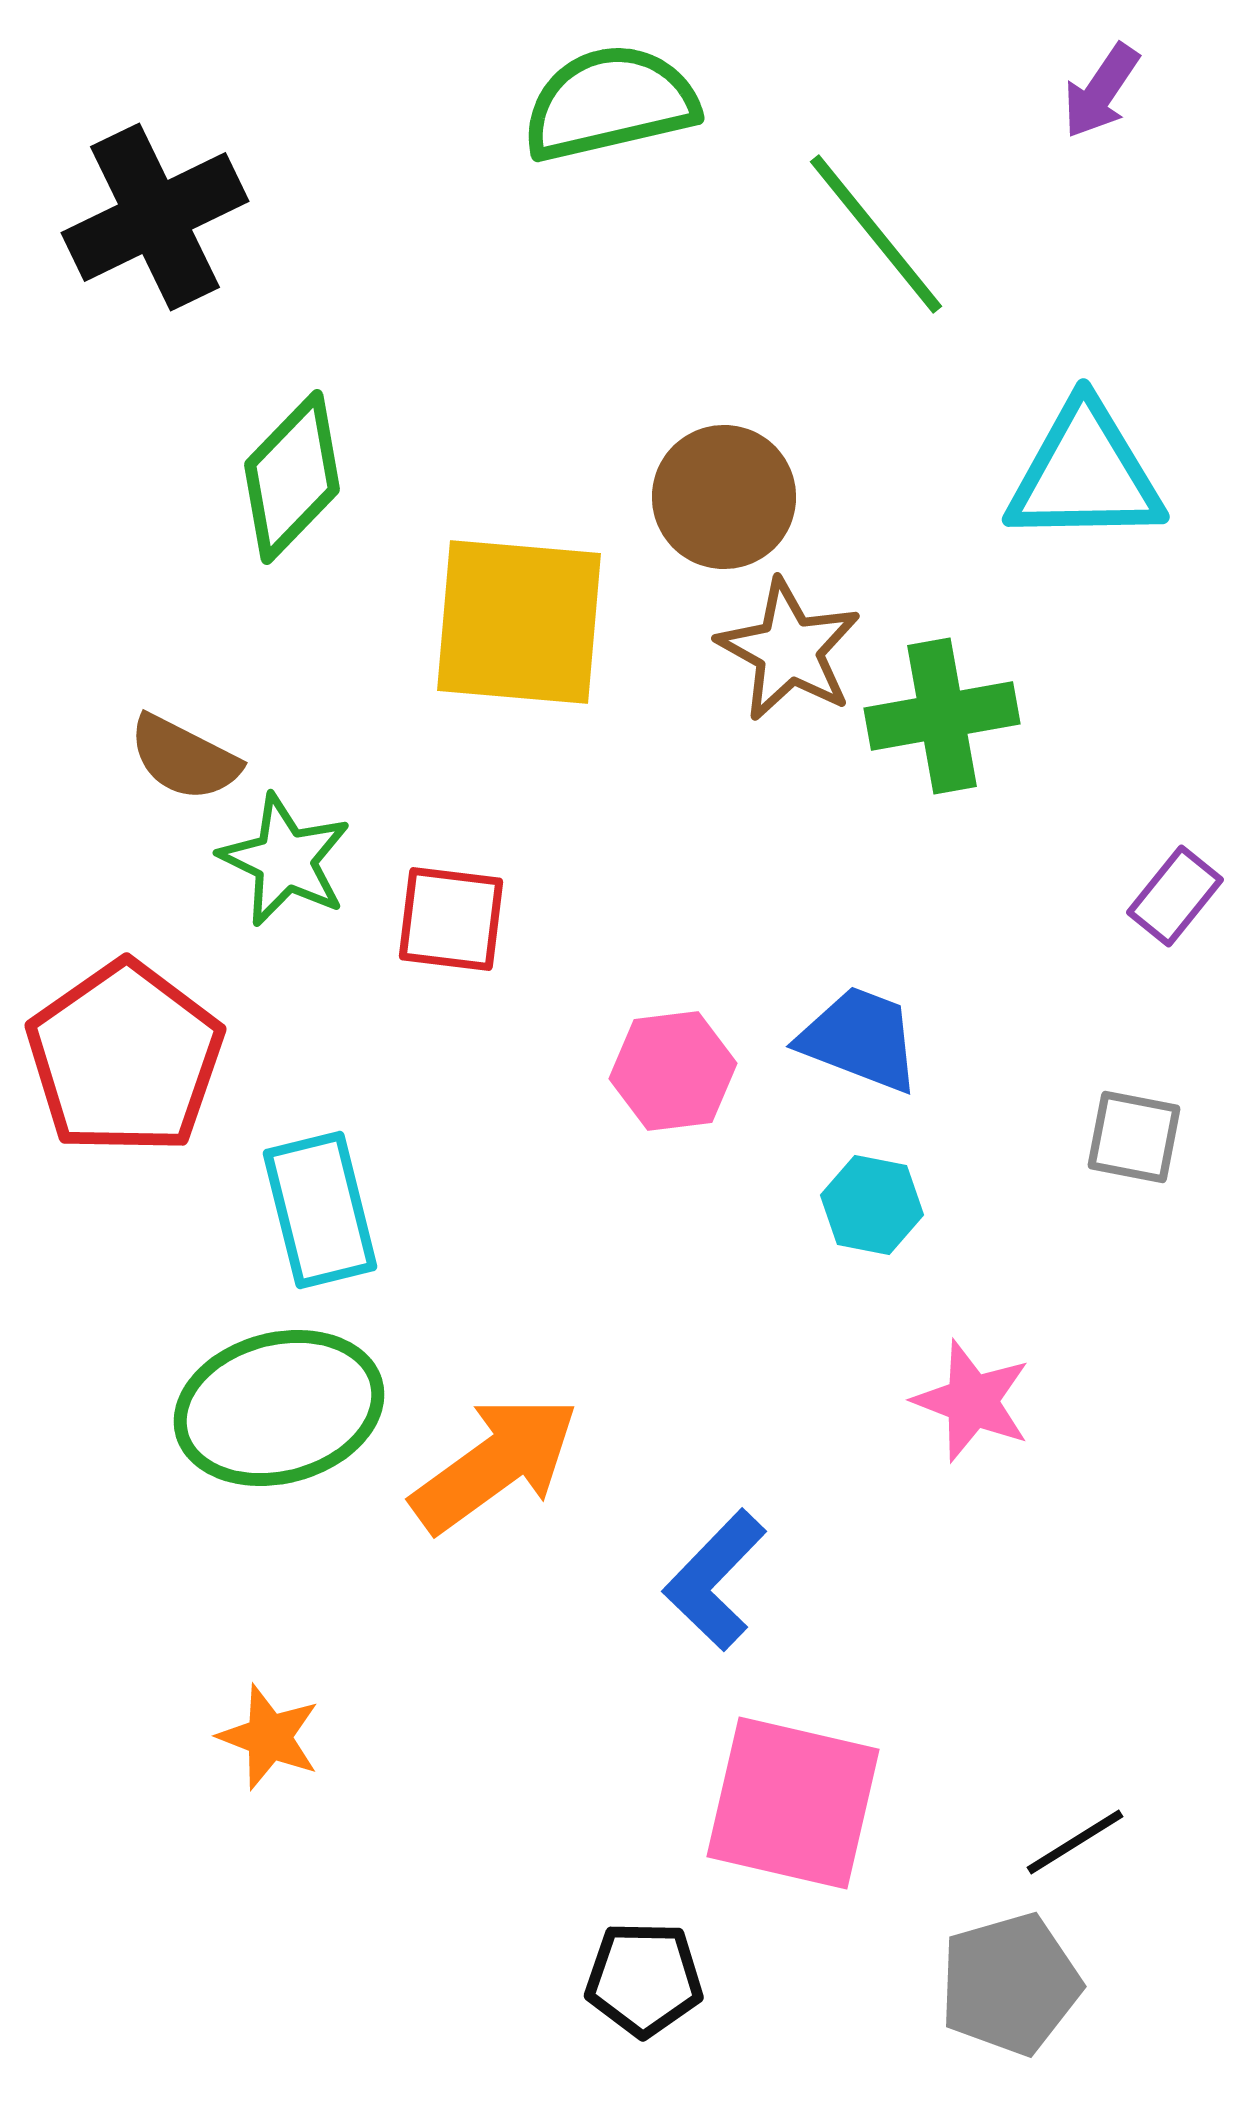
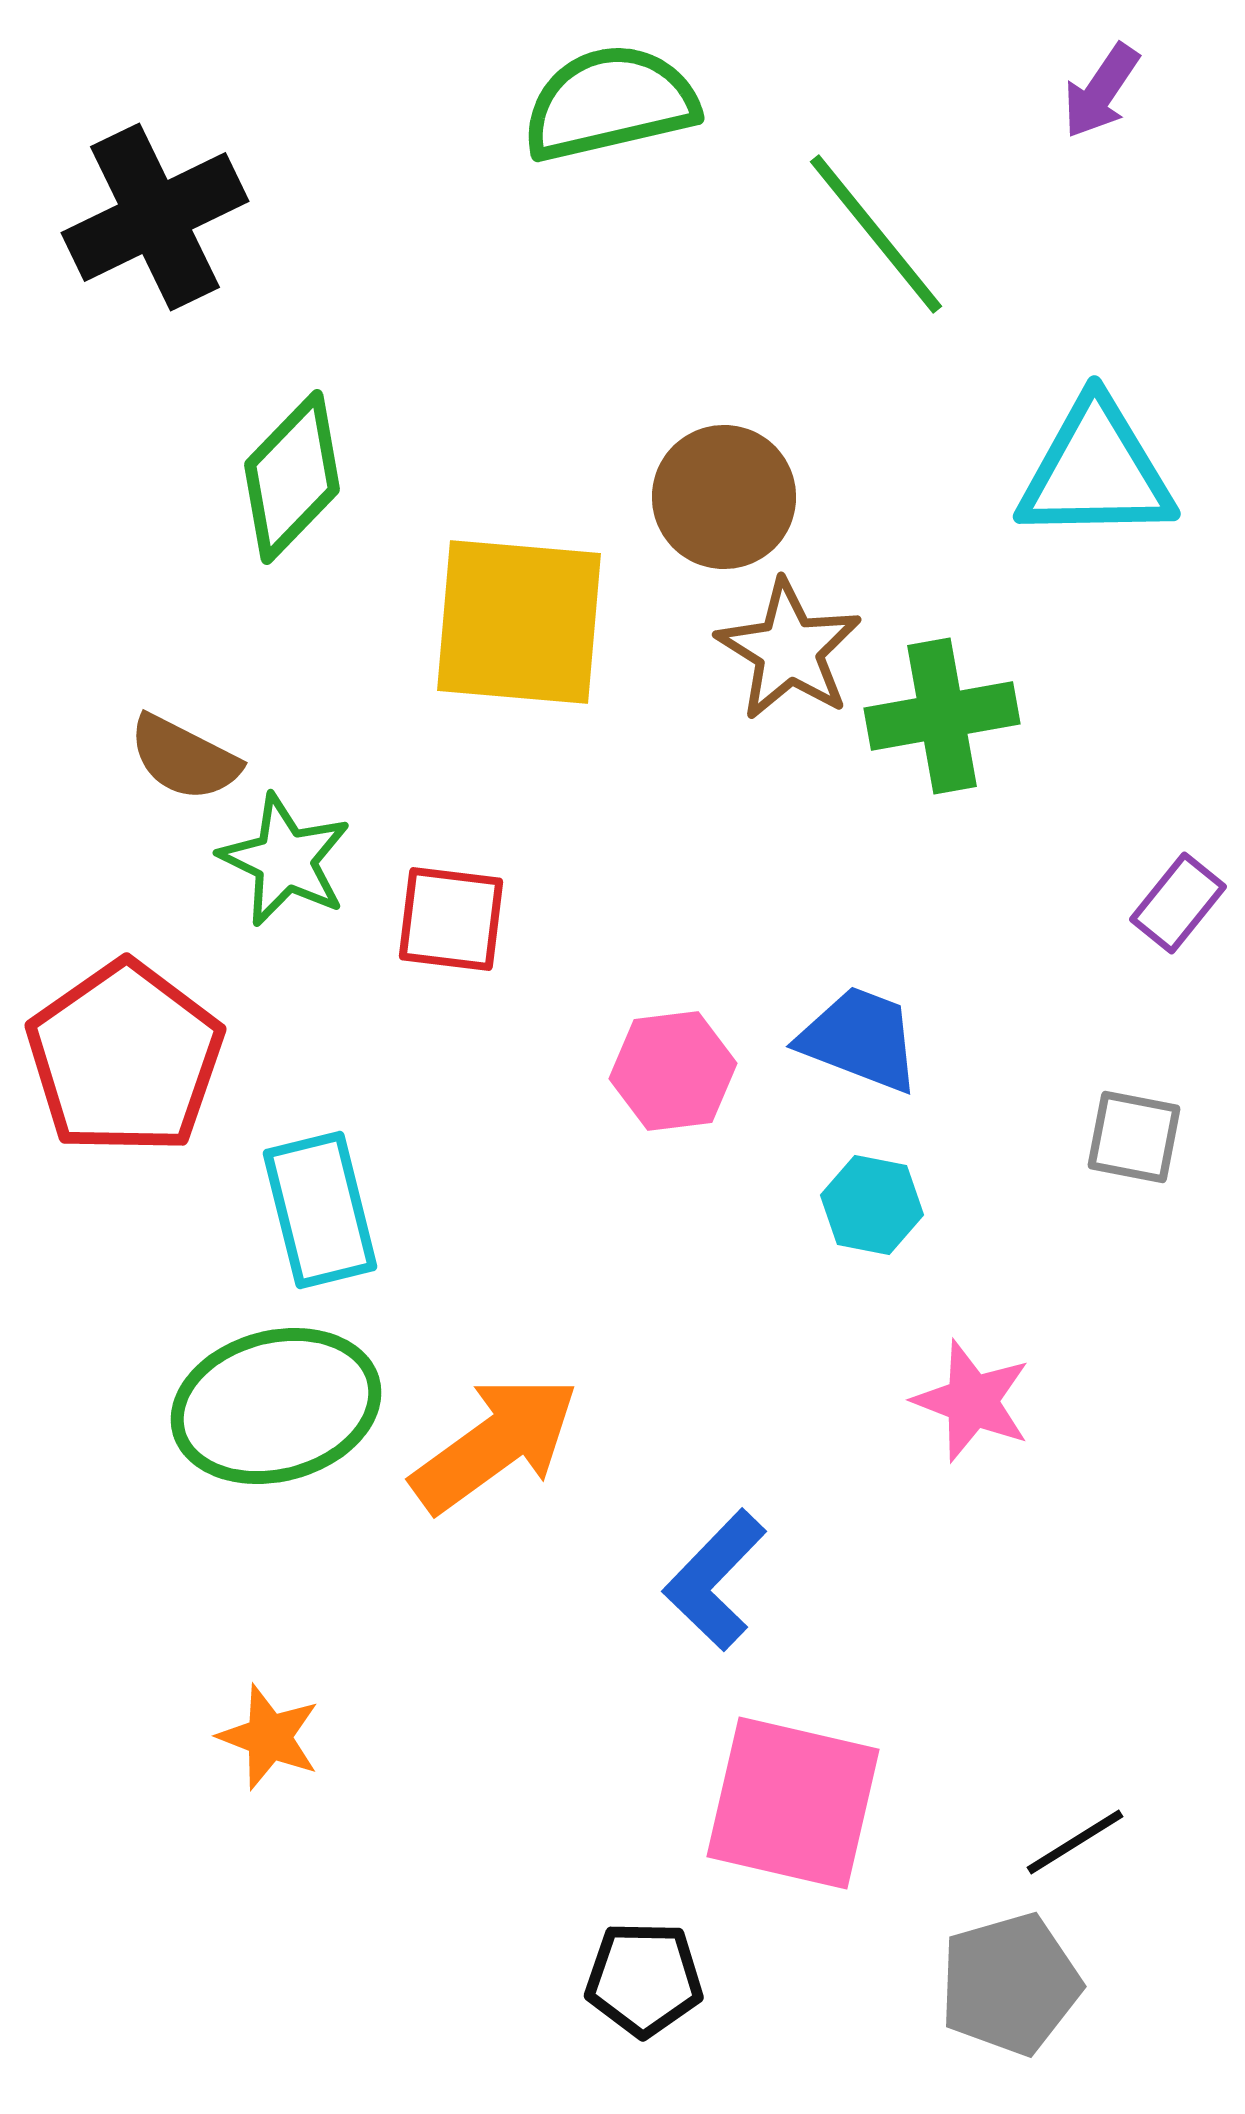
cyan triangle: moved 11 px right, 3 px up
brown star: rotated 3 degrees clockwise
purple rectangle: moved 3 px right, 7 px down
green ellipse: moved 3 px left, 2 px up
orange arrow: moved 20 px up
